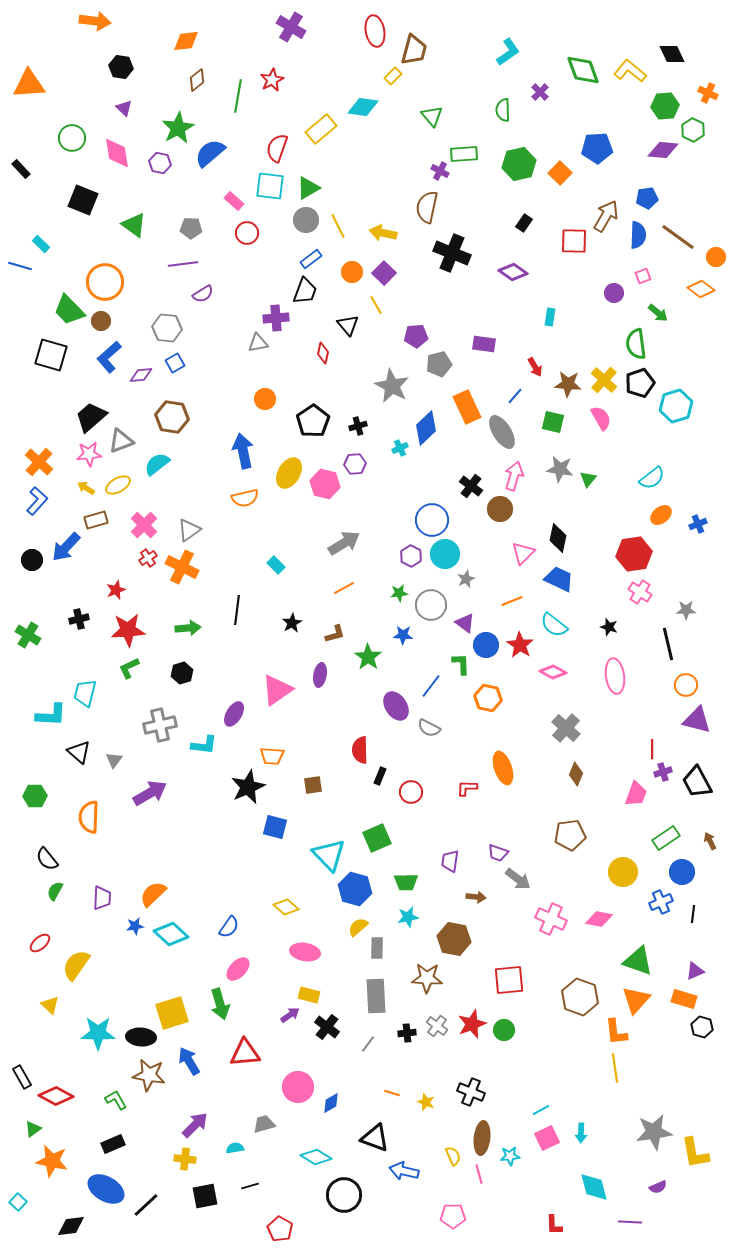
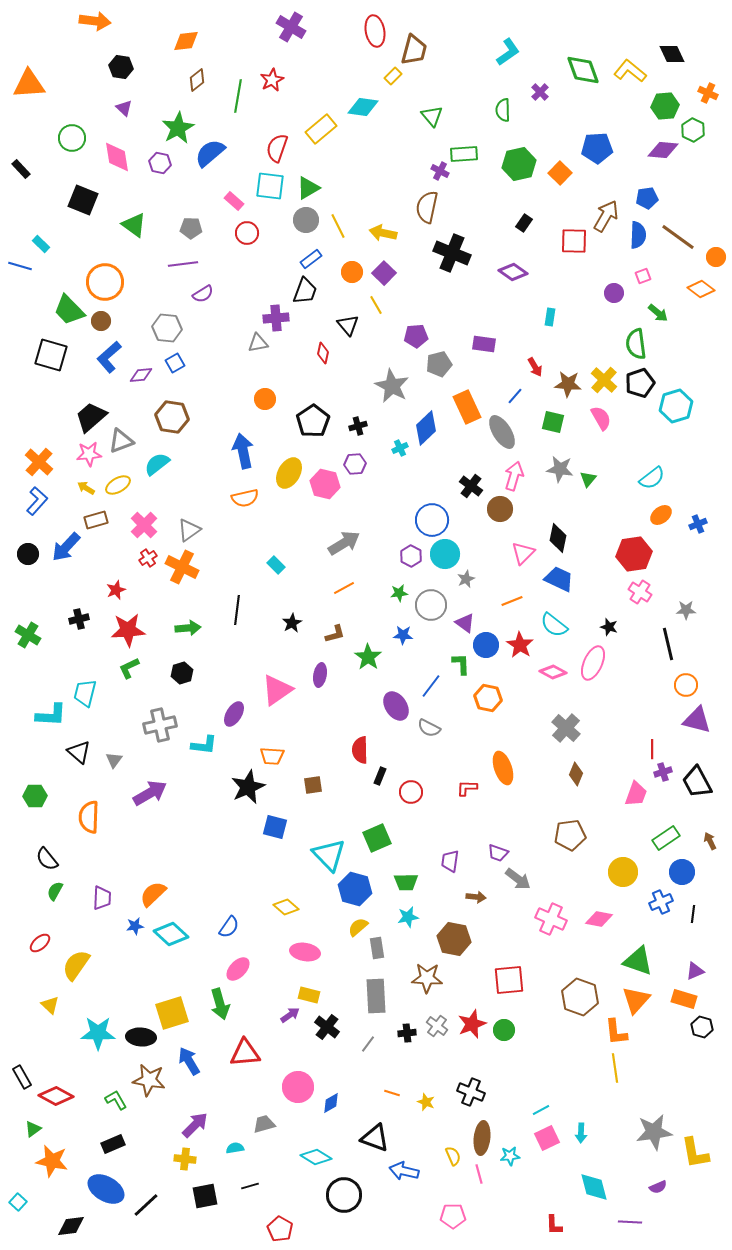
pink diamond at (117, 153): moved 4 px down
black circle at (32, 560): moved 4 px left, 6 px up
pink ellipse at (615, 676): moved 22 px left, 13 px up; rotated 32 degrees clockwise
gray rectangle at (377, 948): rotated 10 degrees counterclockwise
brown star at (149, 1075): moved 5 px down
